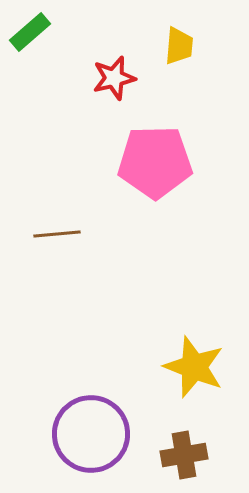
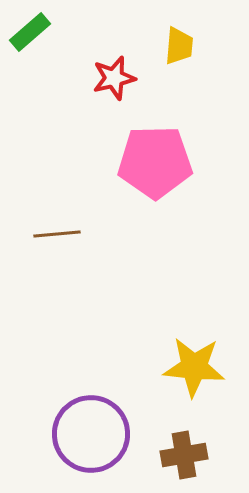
yellow star: rotated 16 degrees counterclockwise
